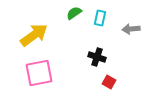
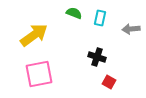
green semicircle: rotated 56 degrees clockwise
pink square: moved 1 px down
